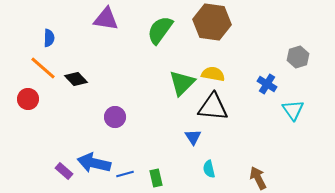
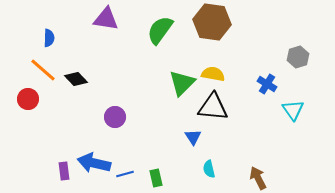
orange line: moved 2 px down
purple rectangle: rotated 42 degrees clockwise
